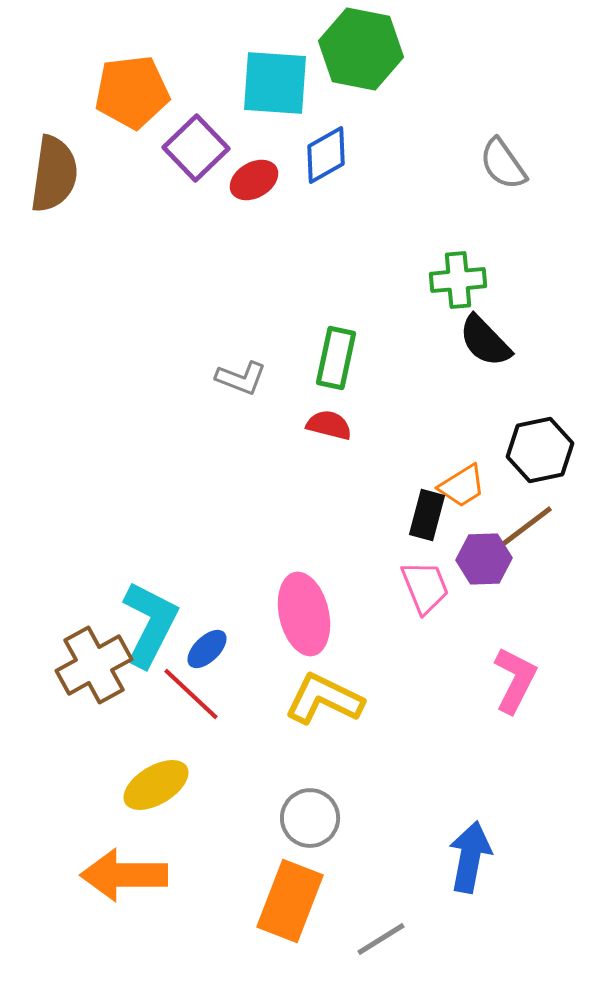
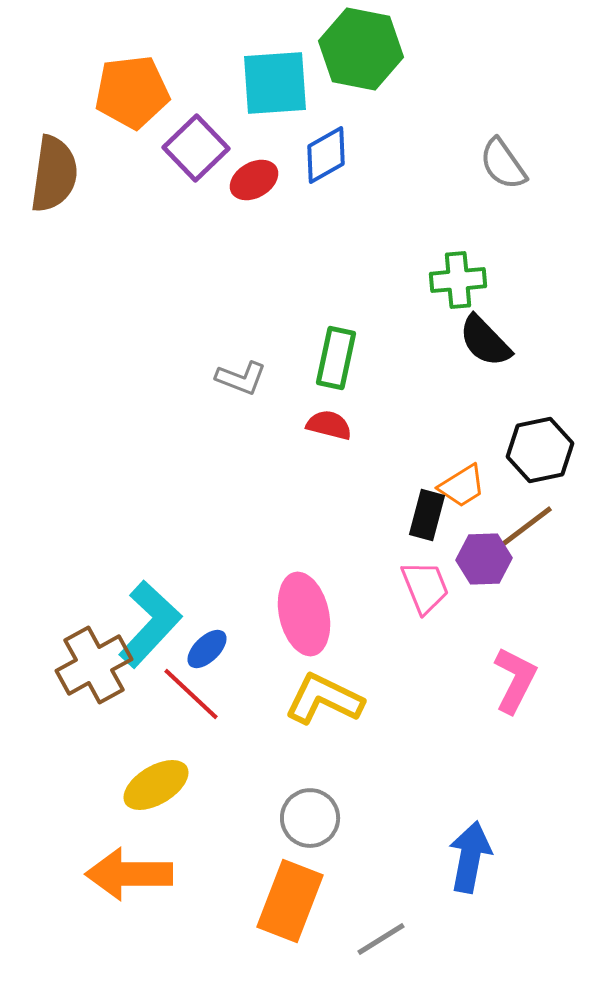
cyan square: rotated 8 degrees counterclockwise
cyan L-shape: rotated 16 degrees clockwise
orange arrow: moved 5 px right, 1 px up
